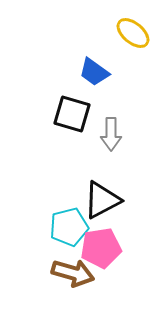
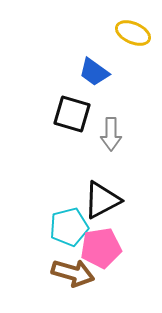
yellow ellipse: rotated 16 degrees counterclockwise
